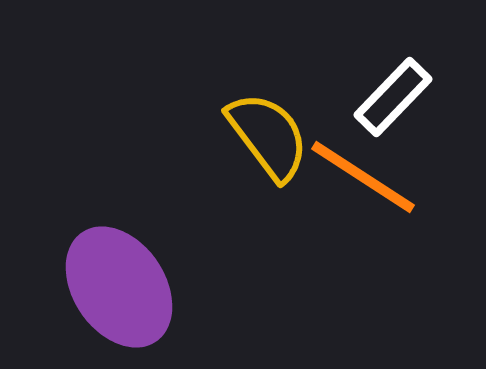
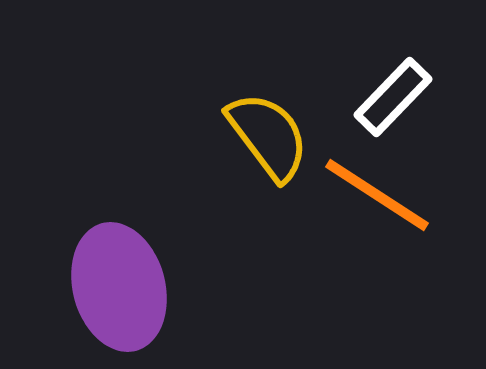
orange line: moved 14 px right, 18 px down
purple ellipse: rotated 19 degrees clockwise
